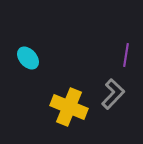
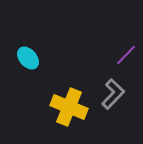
purple line: rotated 35 degrees clockwise
